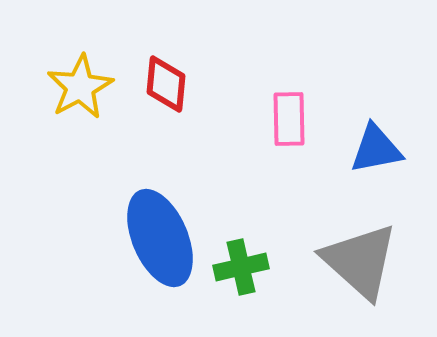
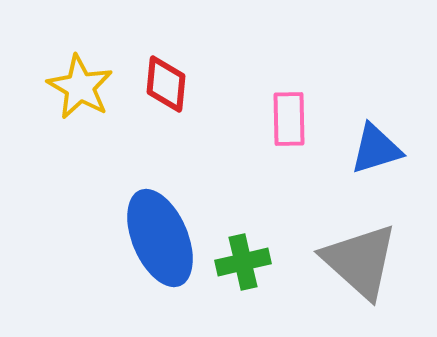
yellow star: rotated 14 degrees counterclockwise
blue triangle: rotated 6 degrees counterclockwise
green cross: moved 2 px right, 5 px up
